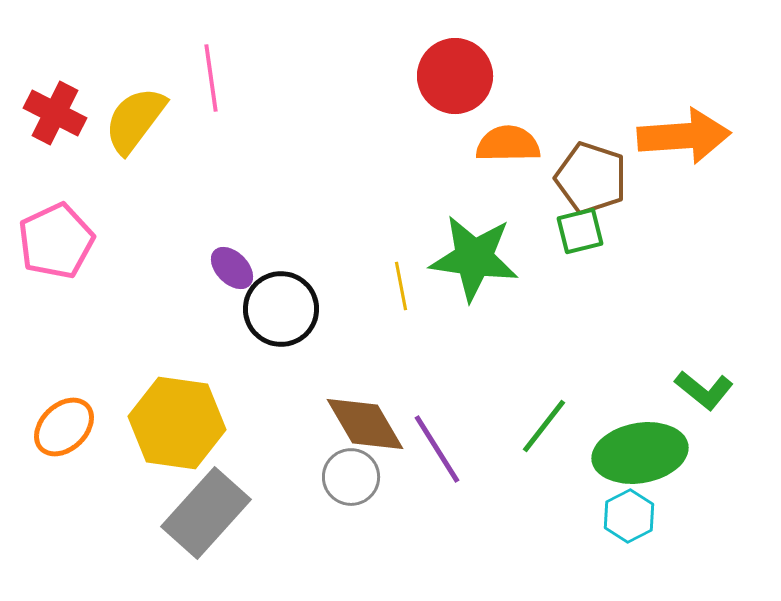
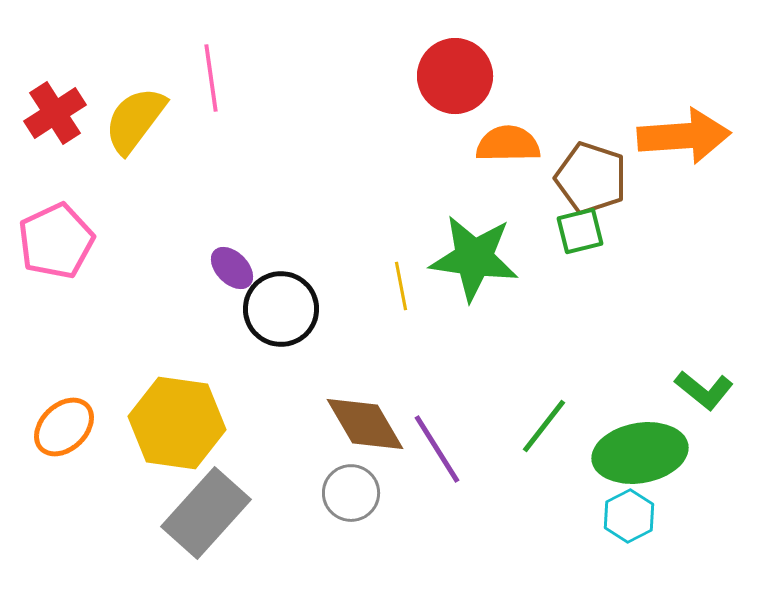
red cross: rotated 30 degrees clockwise
gray circle: moved 16 px down
